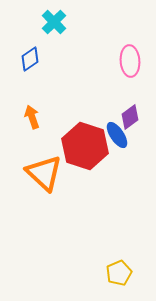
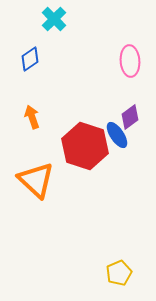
cyan cross: moved 3 px up
orange triangle: moved 8 px left, 7 px down
